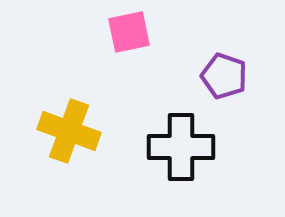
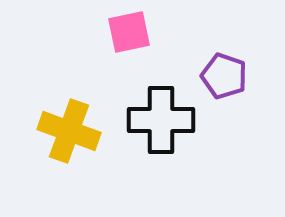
black cross: moved 20 px left, 27 px up
